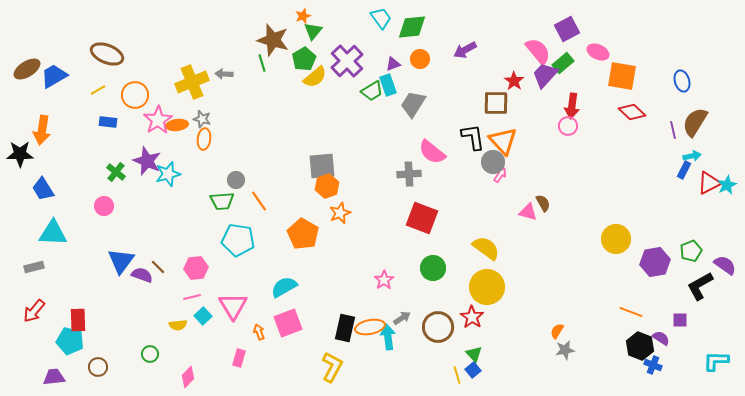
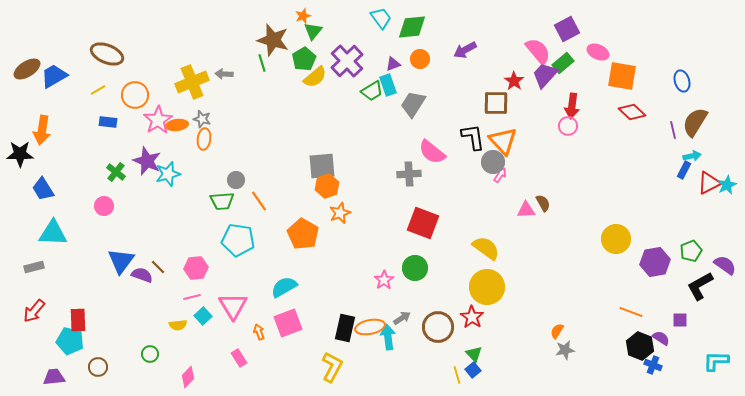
pink triangle at (528, 212): moved 2 px left, 2 px up; rotated 18 degrees counterclockwise
red square at (422, 218): moved 1 px right, 5 px down
green circle at (433, 268): moved 18 px left
pink rectangle at (239, 358): rotated 48 degrees counterclockwise
